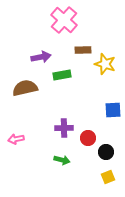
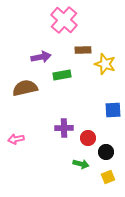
green arrow: moved 19 px right, 4 px down
